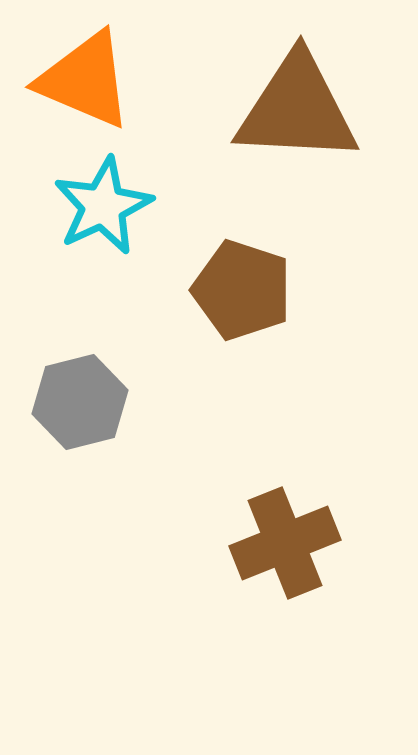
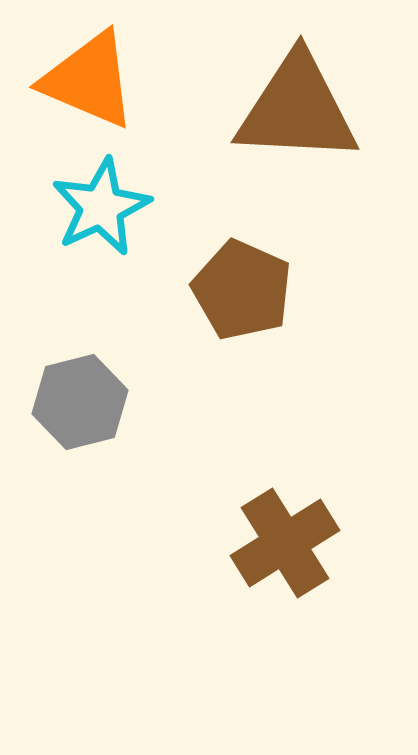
orange triangle: moved 4 px right
cyan star: moved 2 px left, 1 px down
brown pentagon: rotated 6 degrees clockwise
brown cross: rotated 10 degrees counterclockwise
